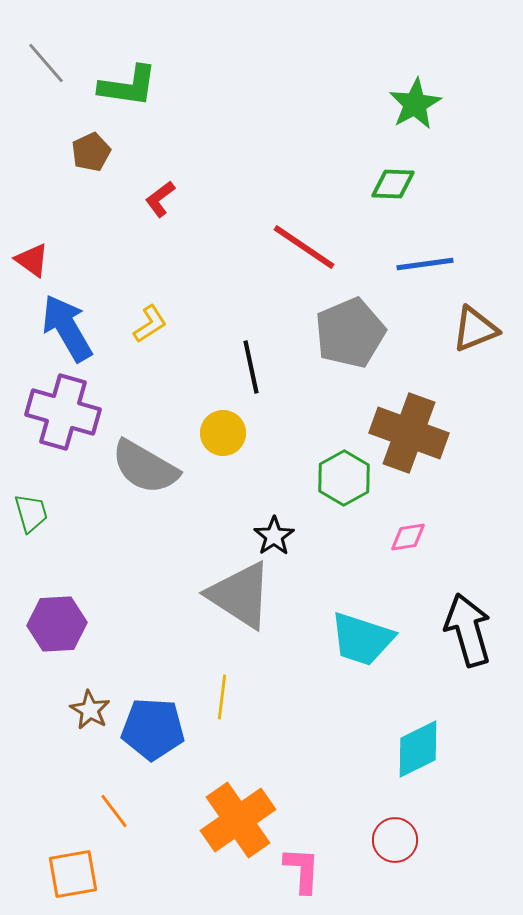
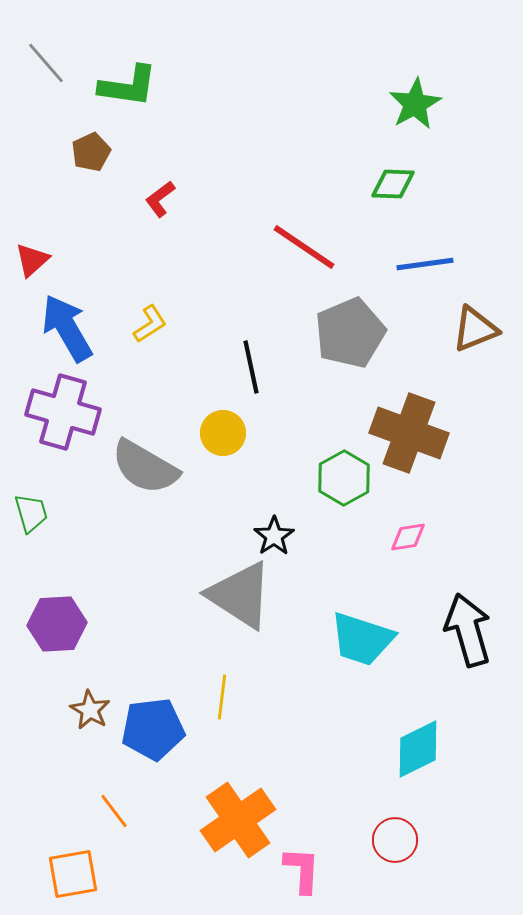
red triangle: rotated 42 degrees clockwise
blue pentagon: rotated 10 degrees counterclockwise
